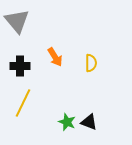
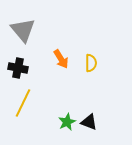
gray triangle: moved 6 px right, 9 px down
orange arrow: moved 6 px right, 2 px down
black cross: moved 2 px left, 2 px down; rotated 12 degrees clockwise
green star: rotated 24 degrees clockwise
